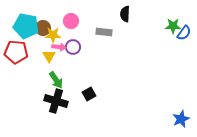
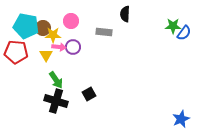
yellow triangle: moved 3 px left, 1 px up
